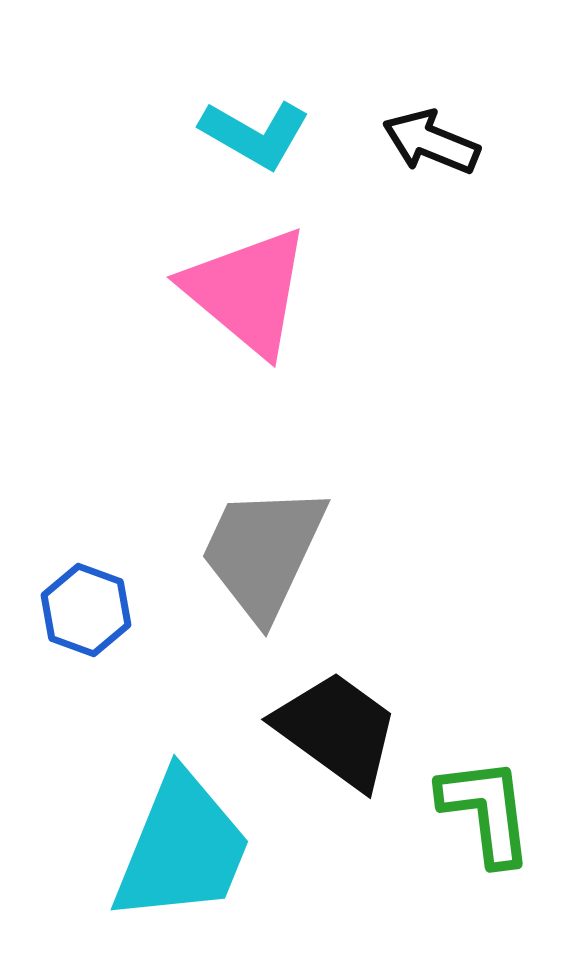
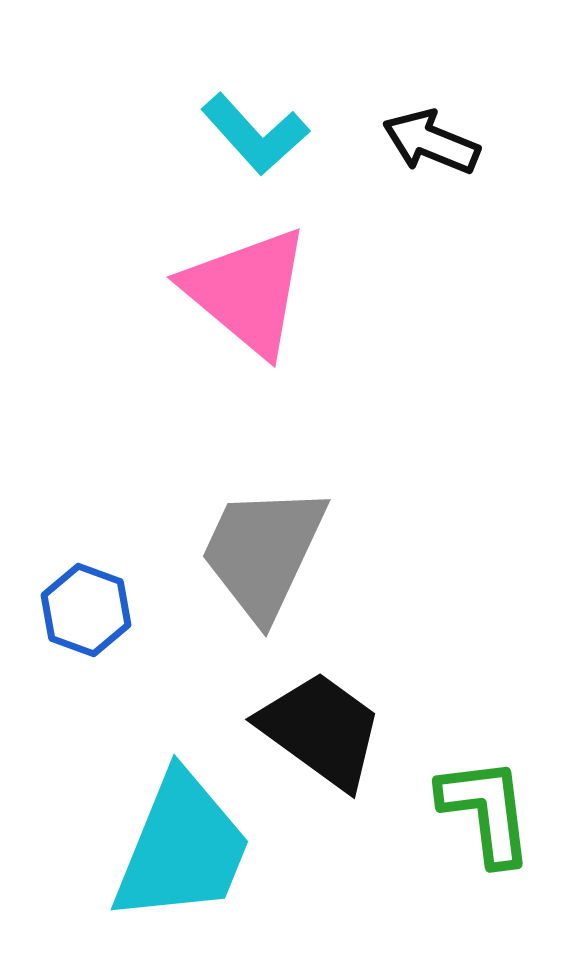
cyan L-shape: rotated 18 degrees clockwise
black trapezoid: moved 16 px left
